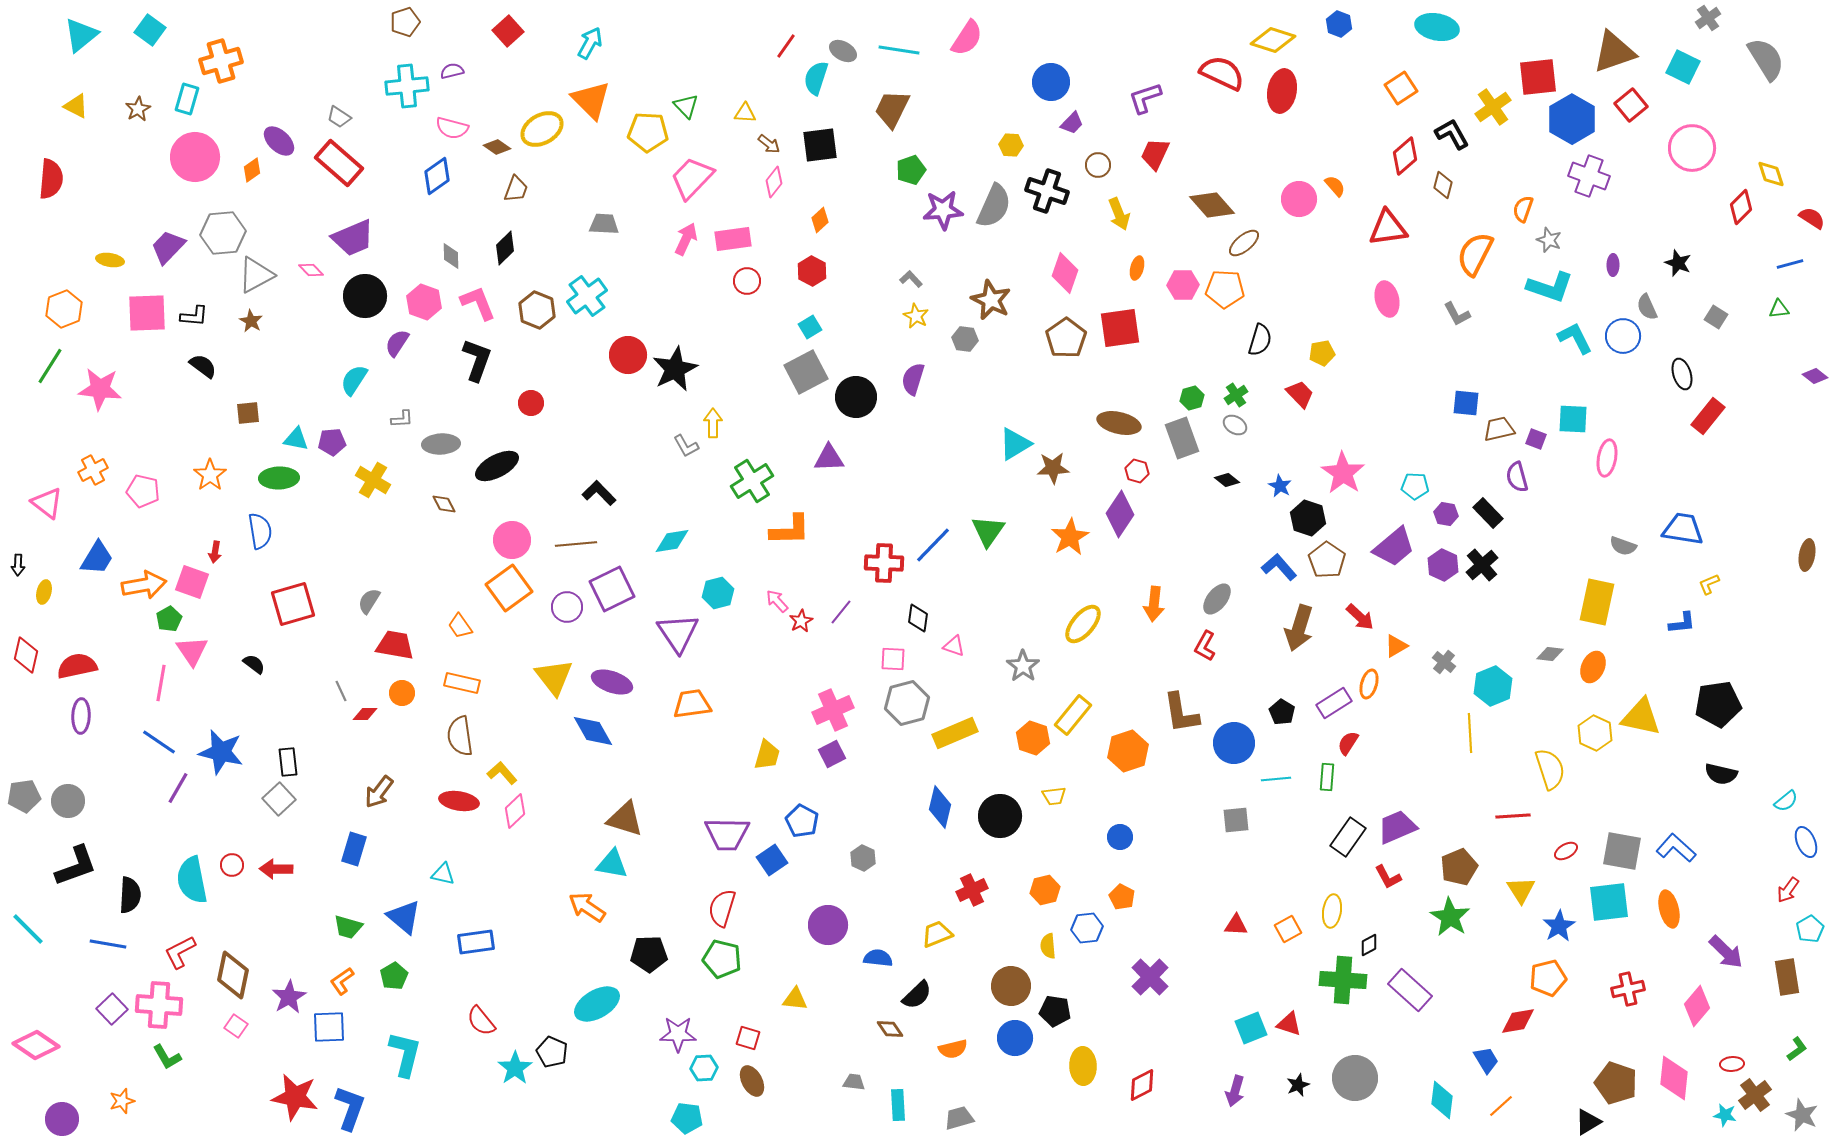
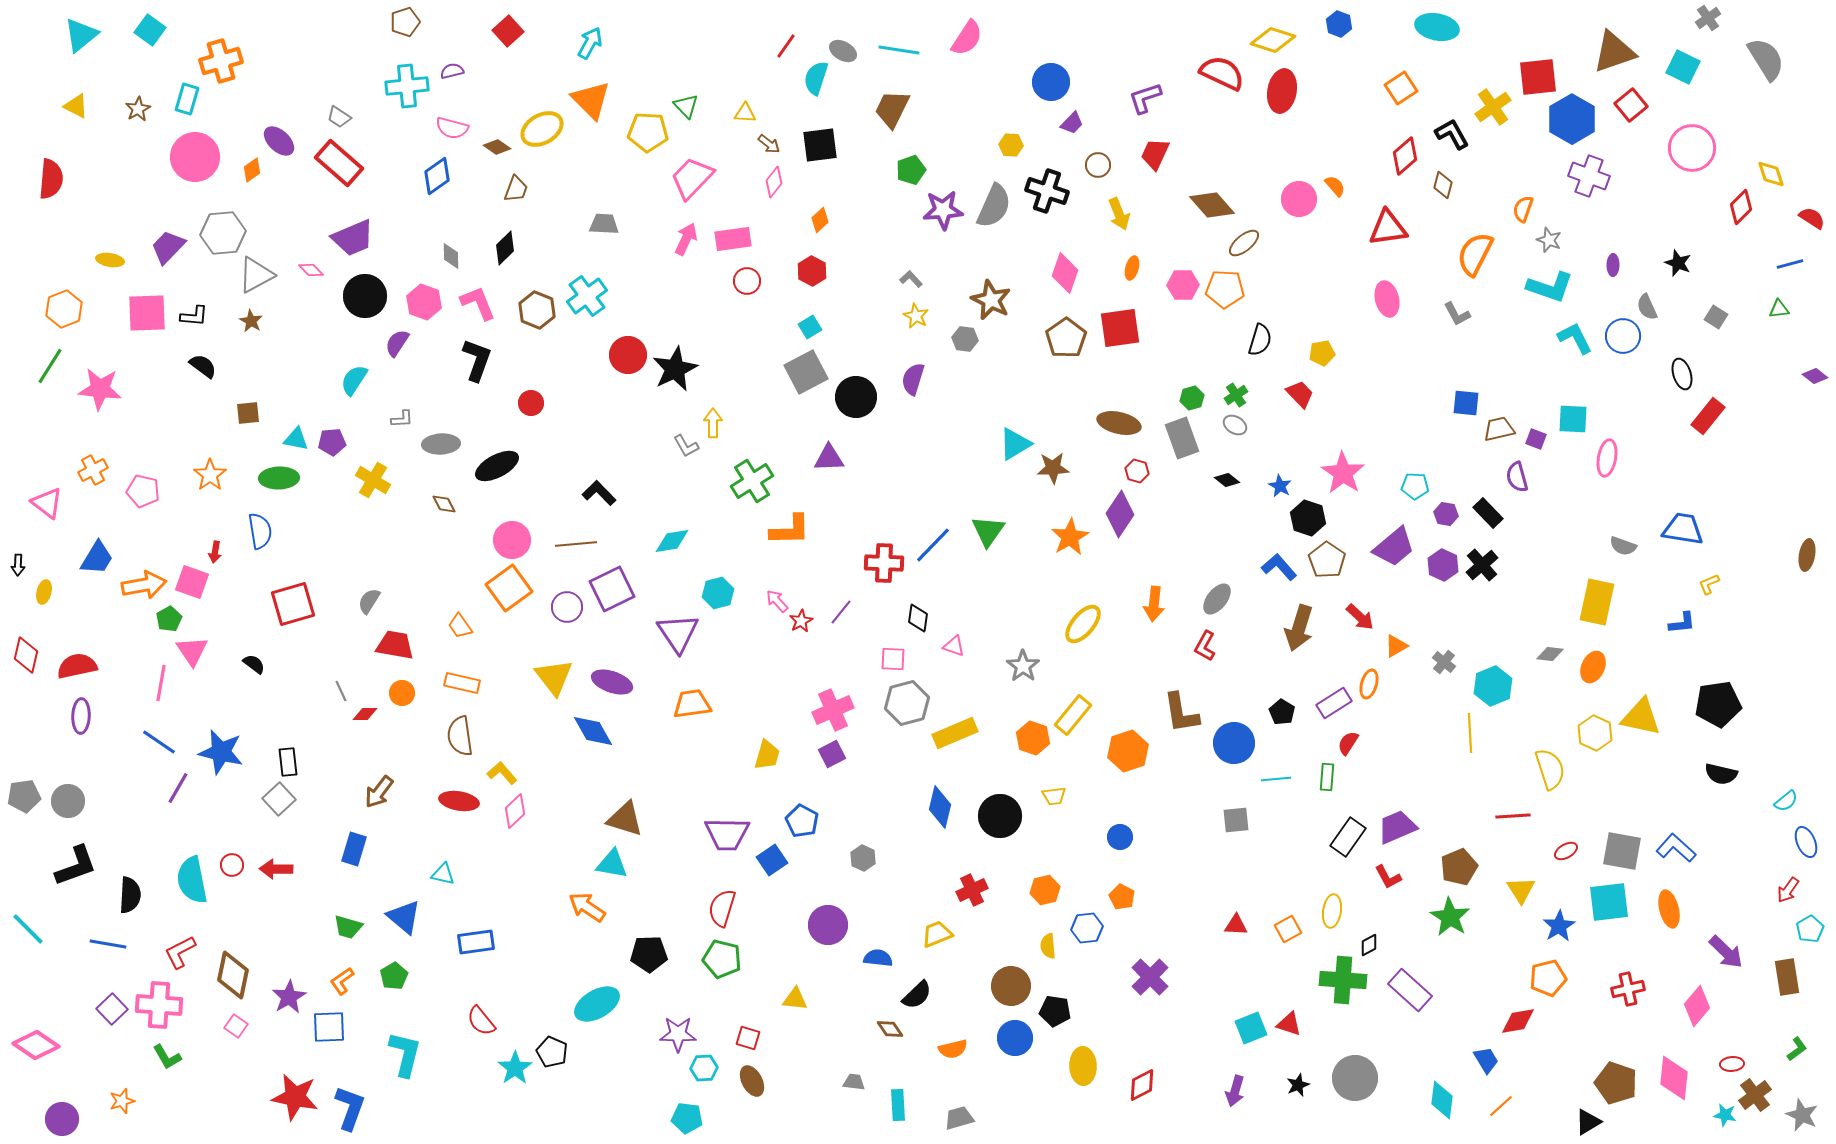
orange ellipse at (1137, 268): moved 5 px left
